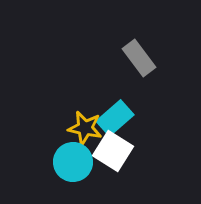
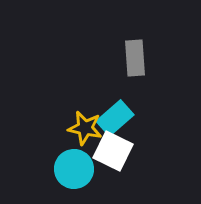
gray rectangle: moved 4 px left; rotated 33 degrees clockwise
white square: rotated 6 degrees counterclockwise
cyan circle: moved 1 px right, 7 px down
